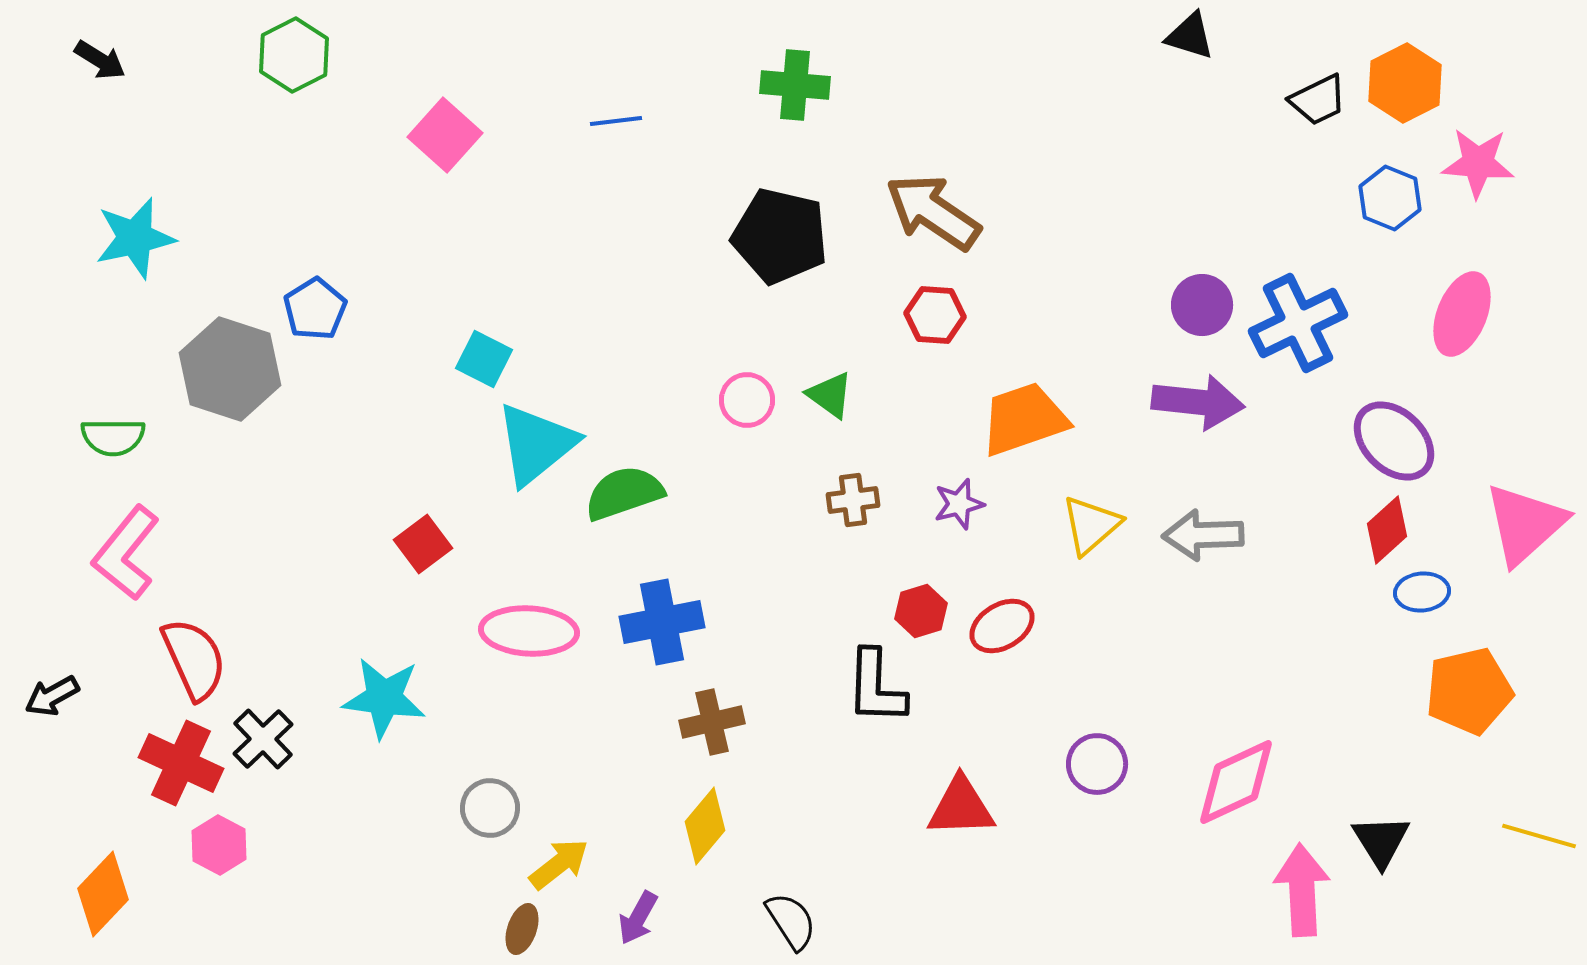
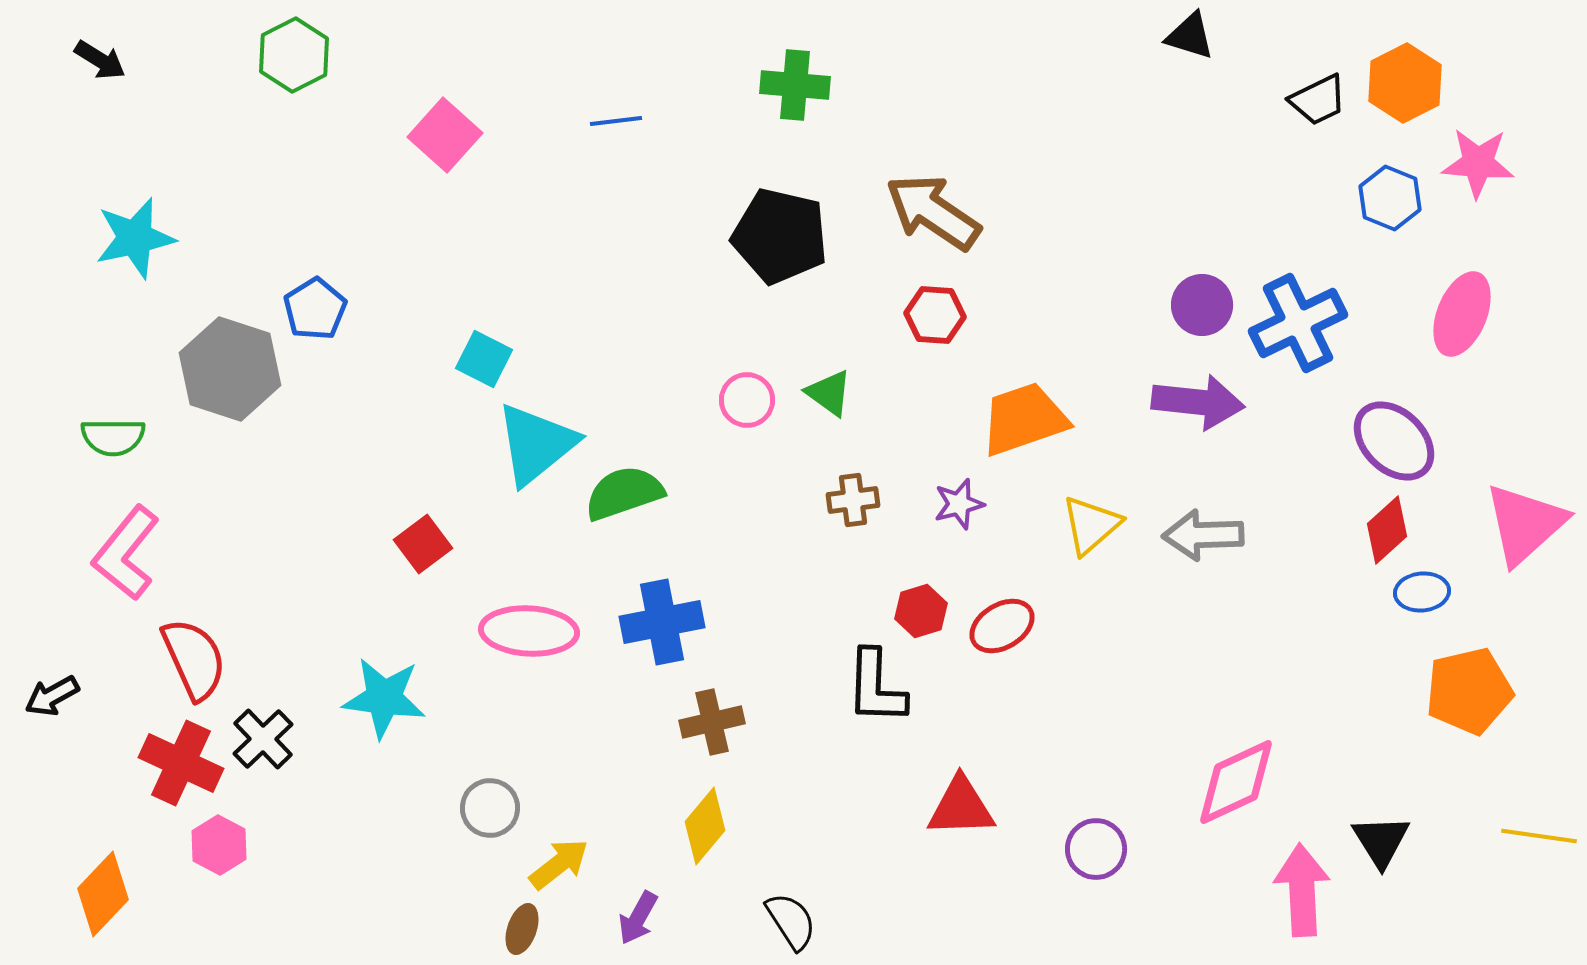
green triangle at (830, 395): moved 1 px left, 2 px up
purple circle at (1097, 764): moved 1 px left, 85 px down
yellow line at (1539, 836): rotated 8 degrees counterclockwise
